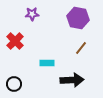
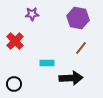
black arrow: moved 1 px left, 2 px up
